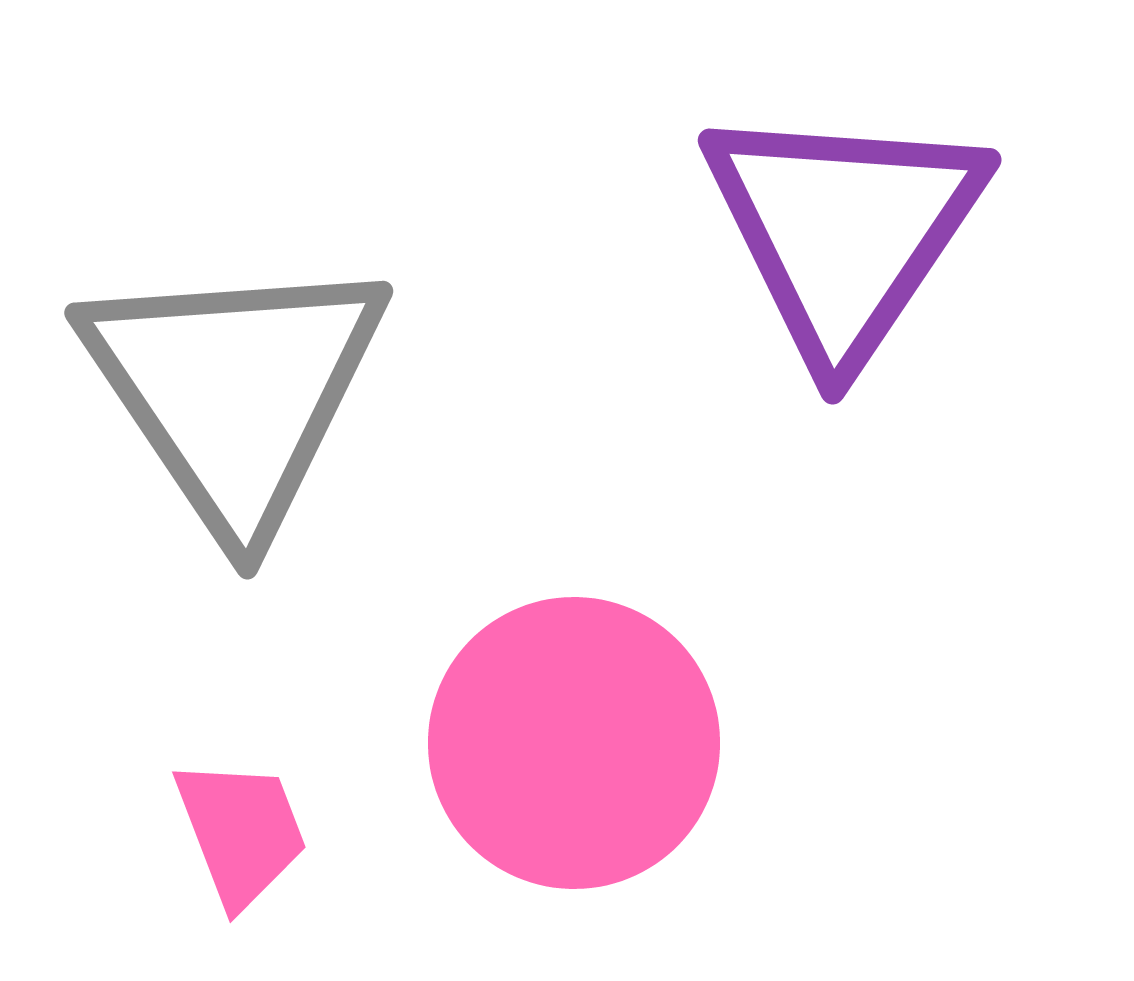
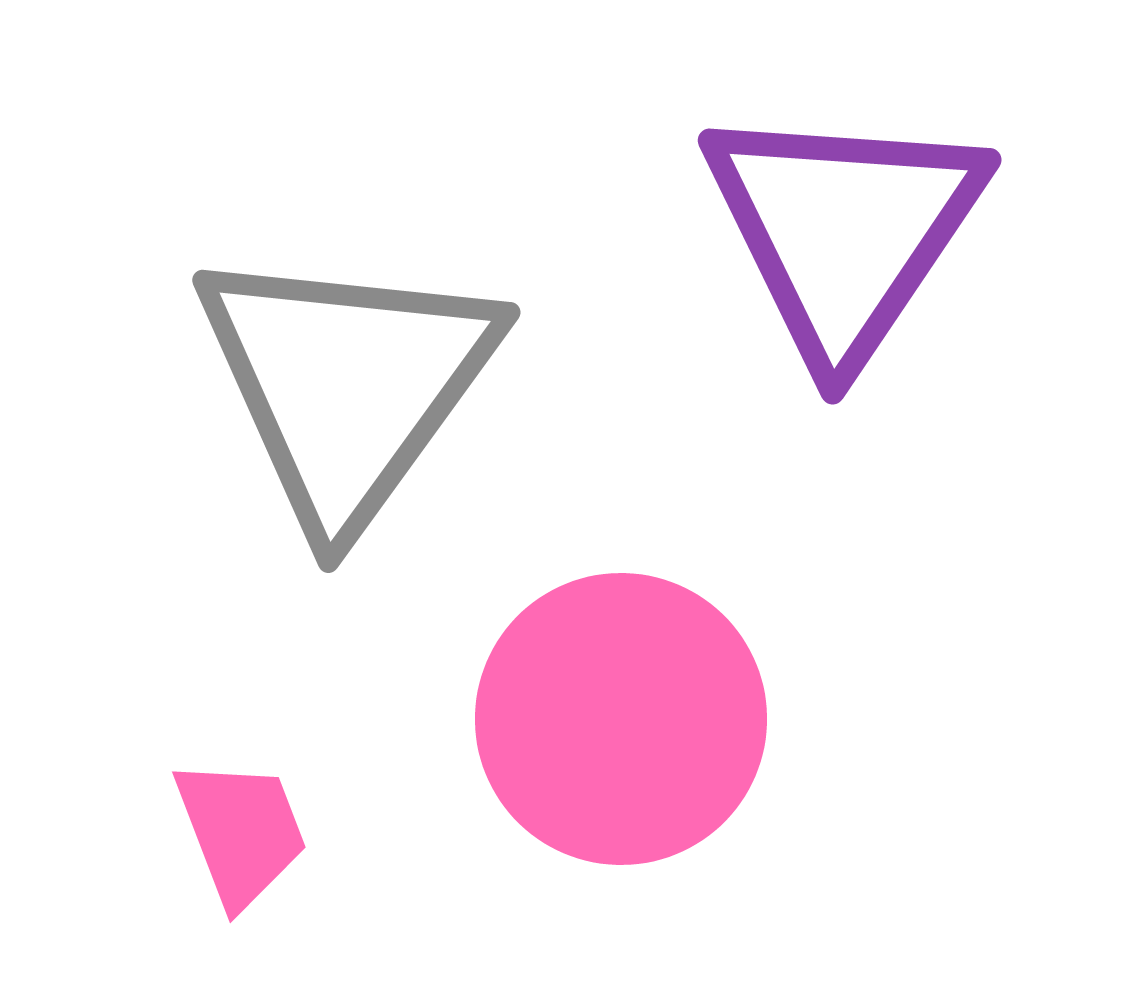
gray triangle: moved 112 px right, 6 px up; rotated 10 degrees clockwise
pink circle: moved 47 px right, 24 px up
